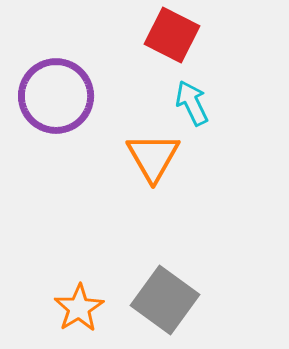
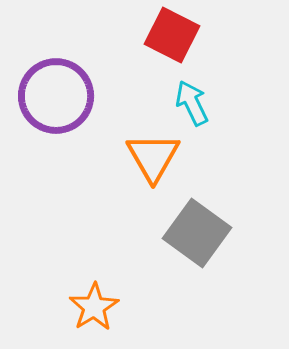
gray square: moved 32 px right, 67 px up
orange star: moved 15 px right, 1 px up
